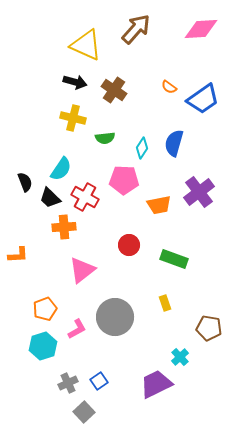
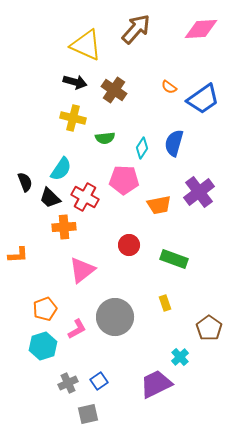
brown pentagon: rotated 25 degrees clockwise
gray square: moved 4 px right, 2 px down; rotated 30 degrees clockwise
